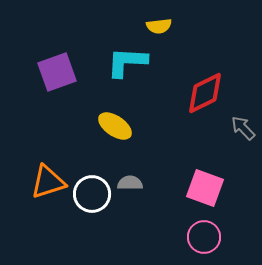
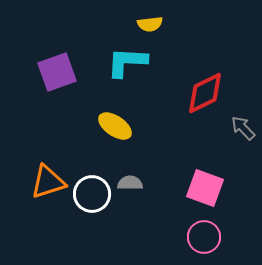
yellow semicircle: moved 9 px left, 2 px up
